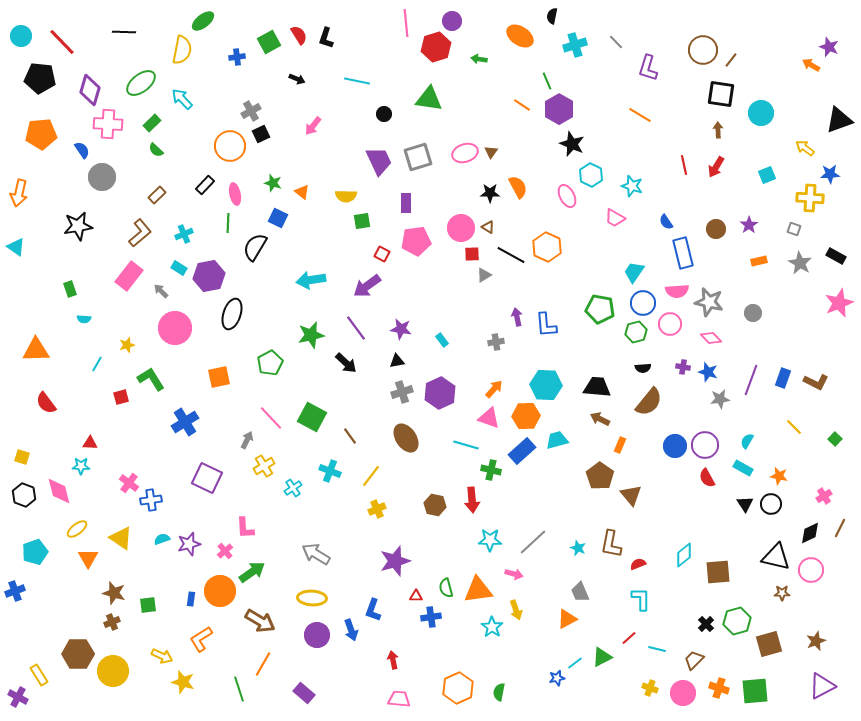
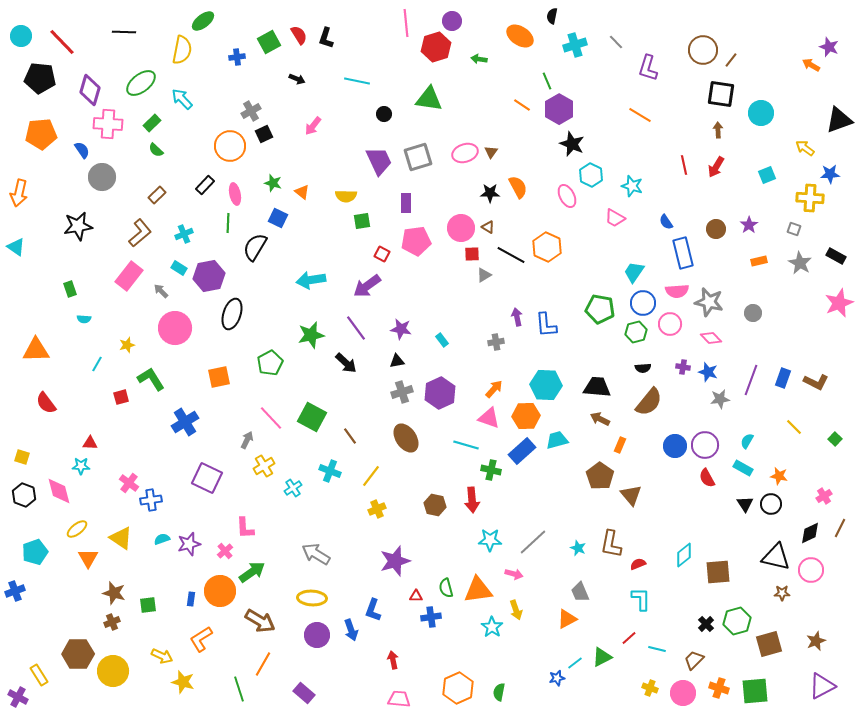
black square at (261, 134): moved 3 px right
